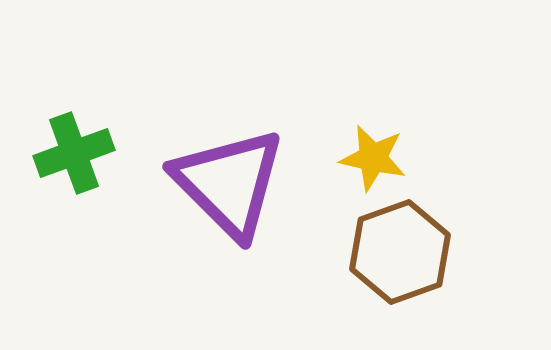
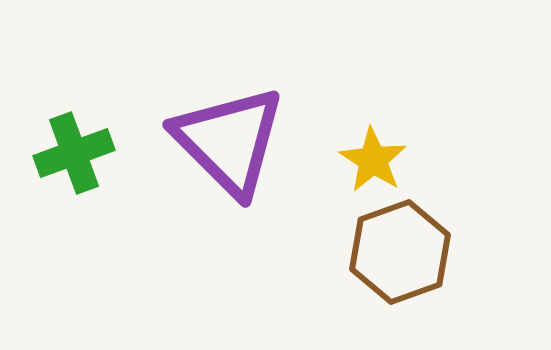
yellow star: moved 2 px down; rotated 20 degrees clockwise
purple triangle: moved 42 px up
